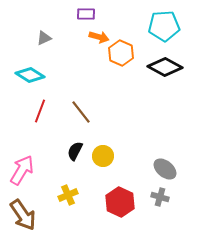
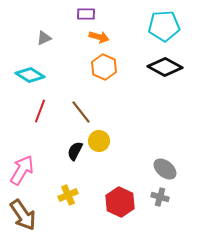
orange hexagon: moved 17 px left, 14 px down
yellow circle: moved 4 px left, 15 px up
